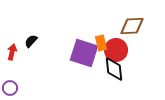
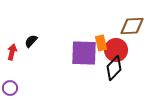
purple square: rotated 16 degrees counterclockwise
black diamond: moved 1 px up; rotated 50 degrees clockwise
